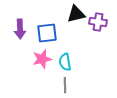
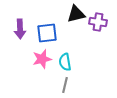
gray line: rotated 14 degrees clockwise
